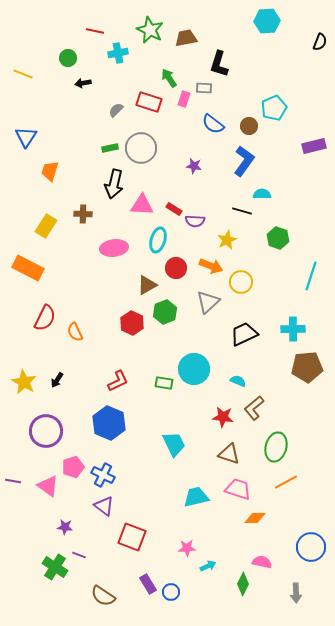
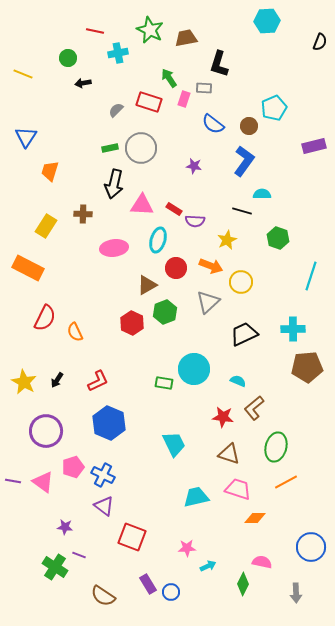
red L-shape at (118, 381): moved 20 px left
pink triangle at (48, 486): moved 5 px left, 4 px up
